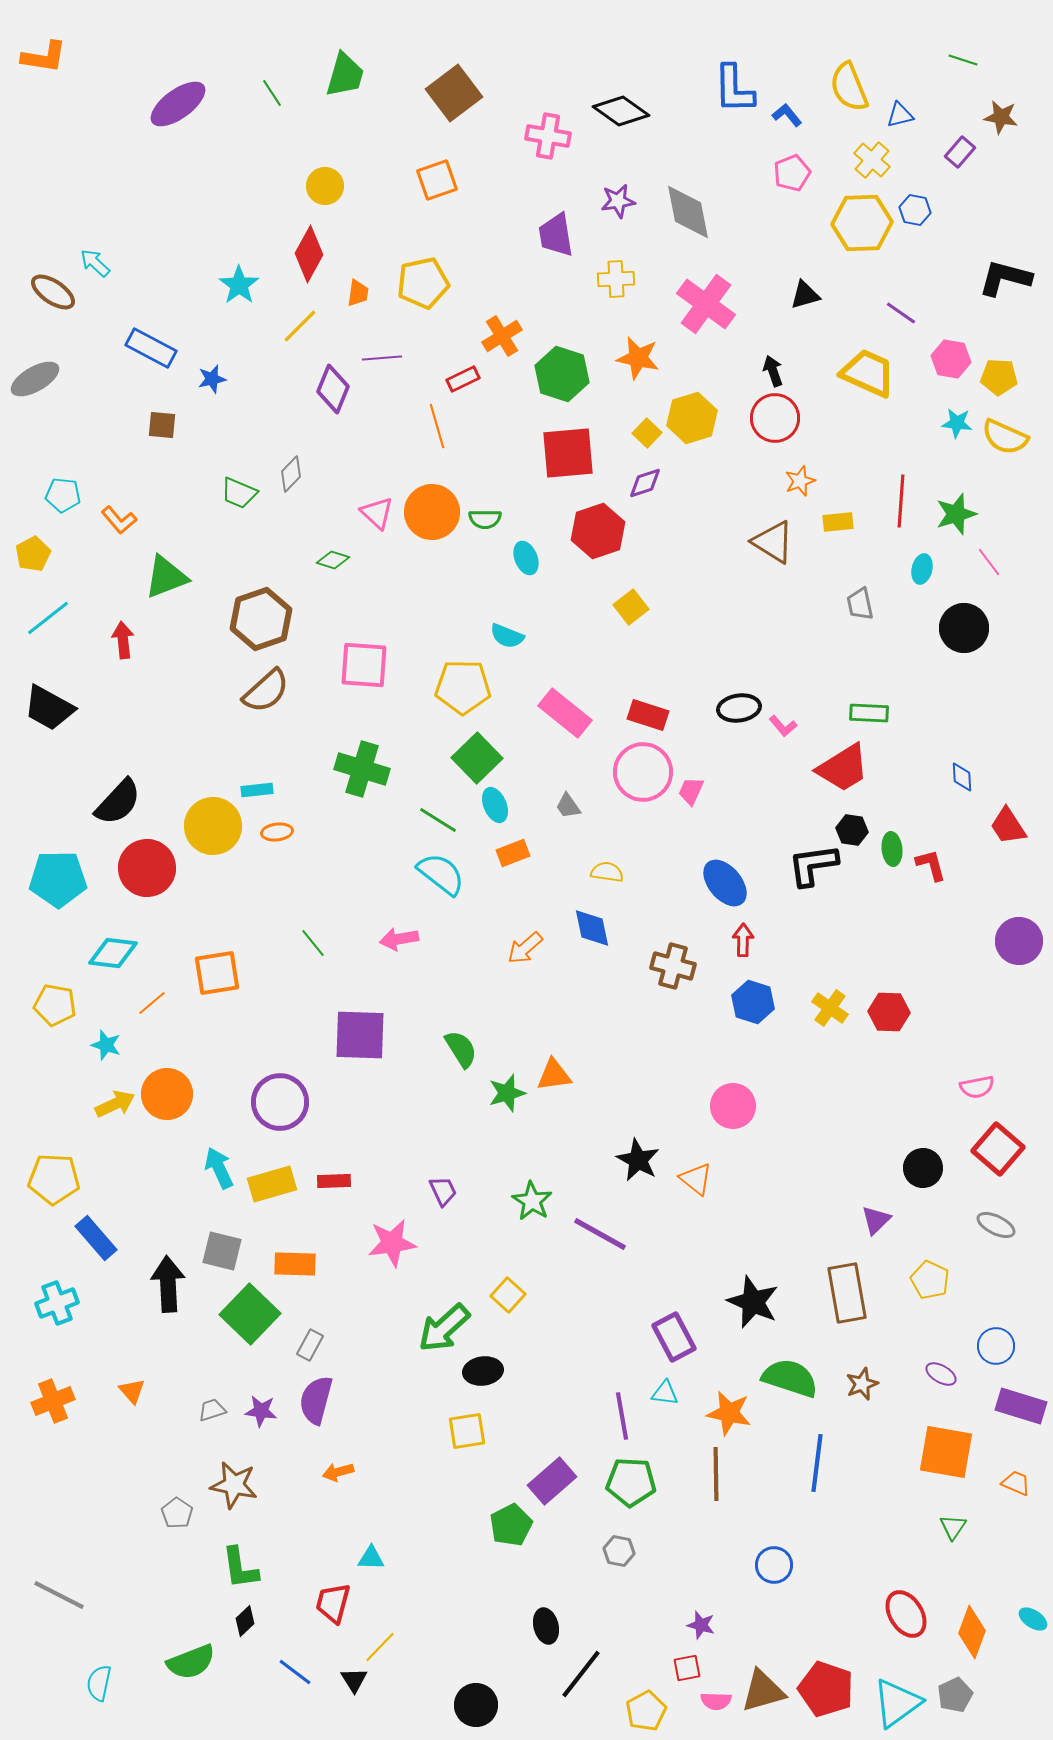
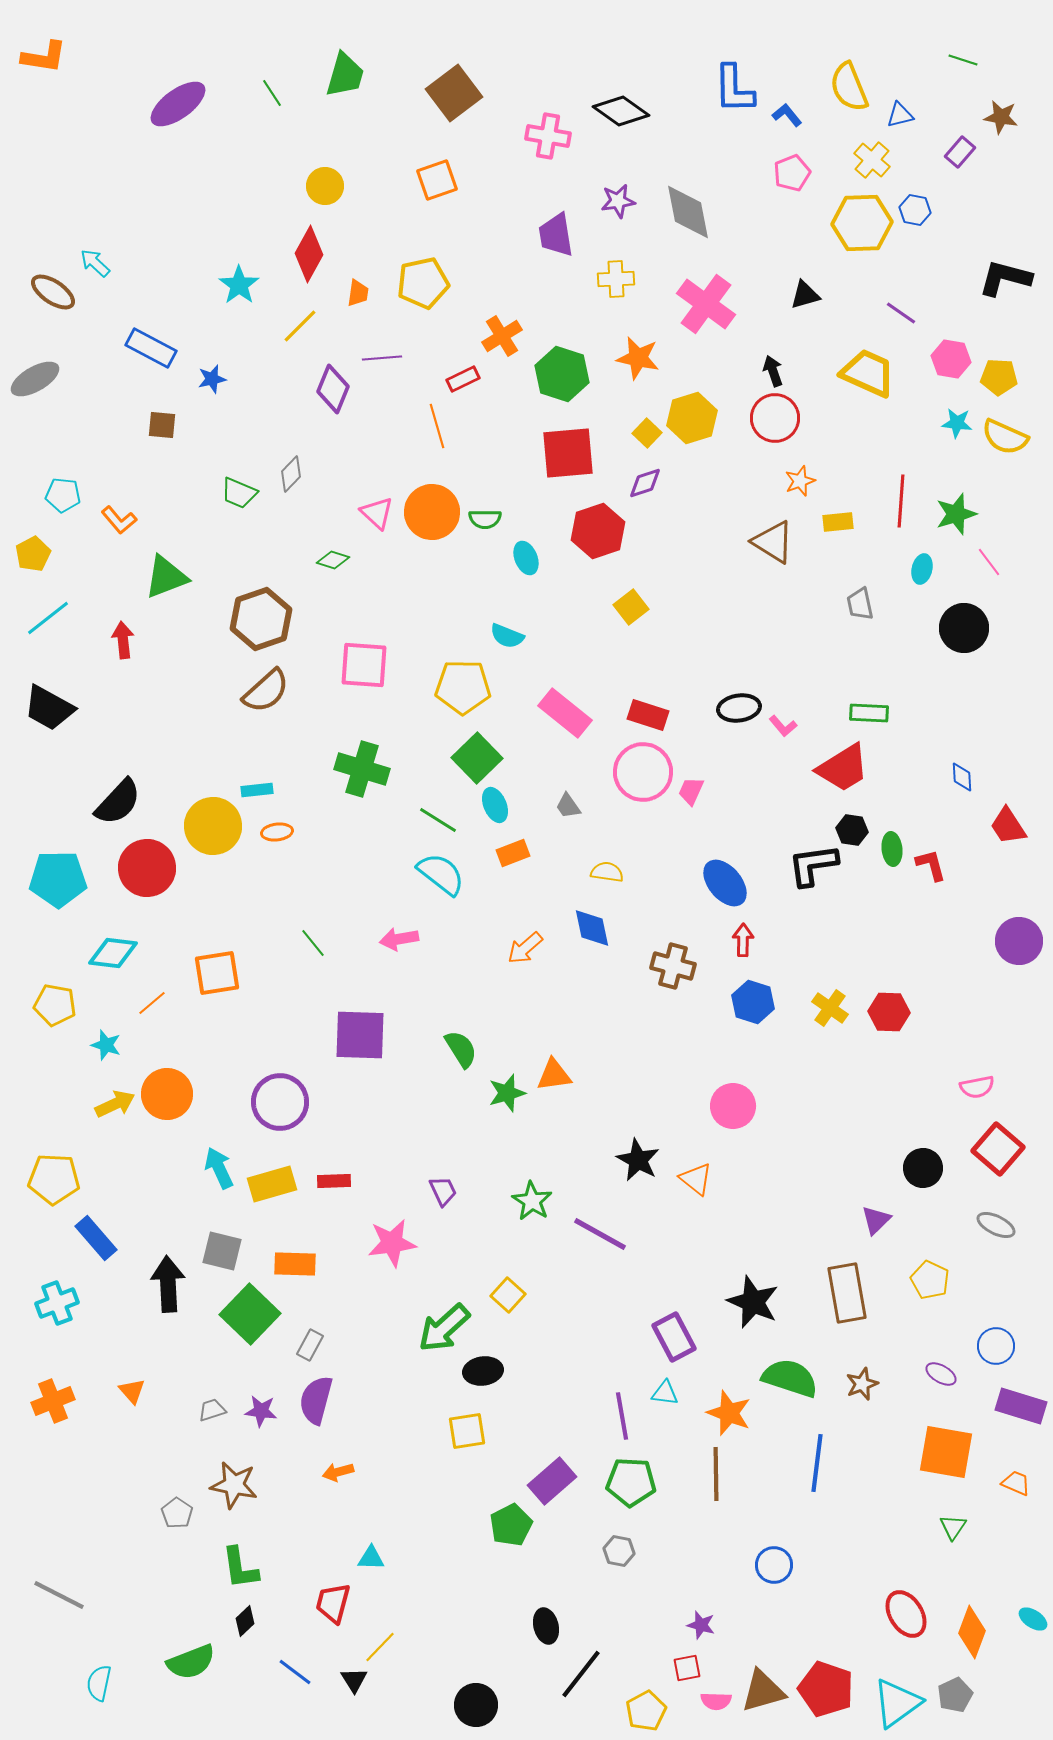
orange star at (729, 1413): rotated 9 degrees clockwise
